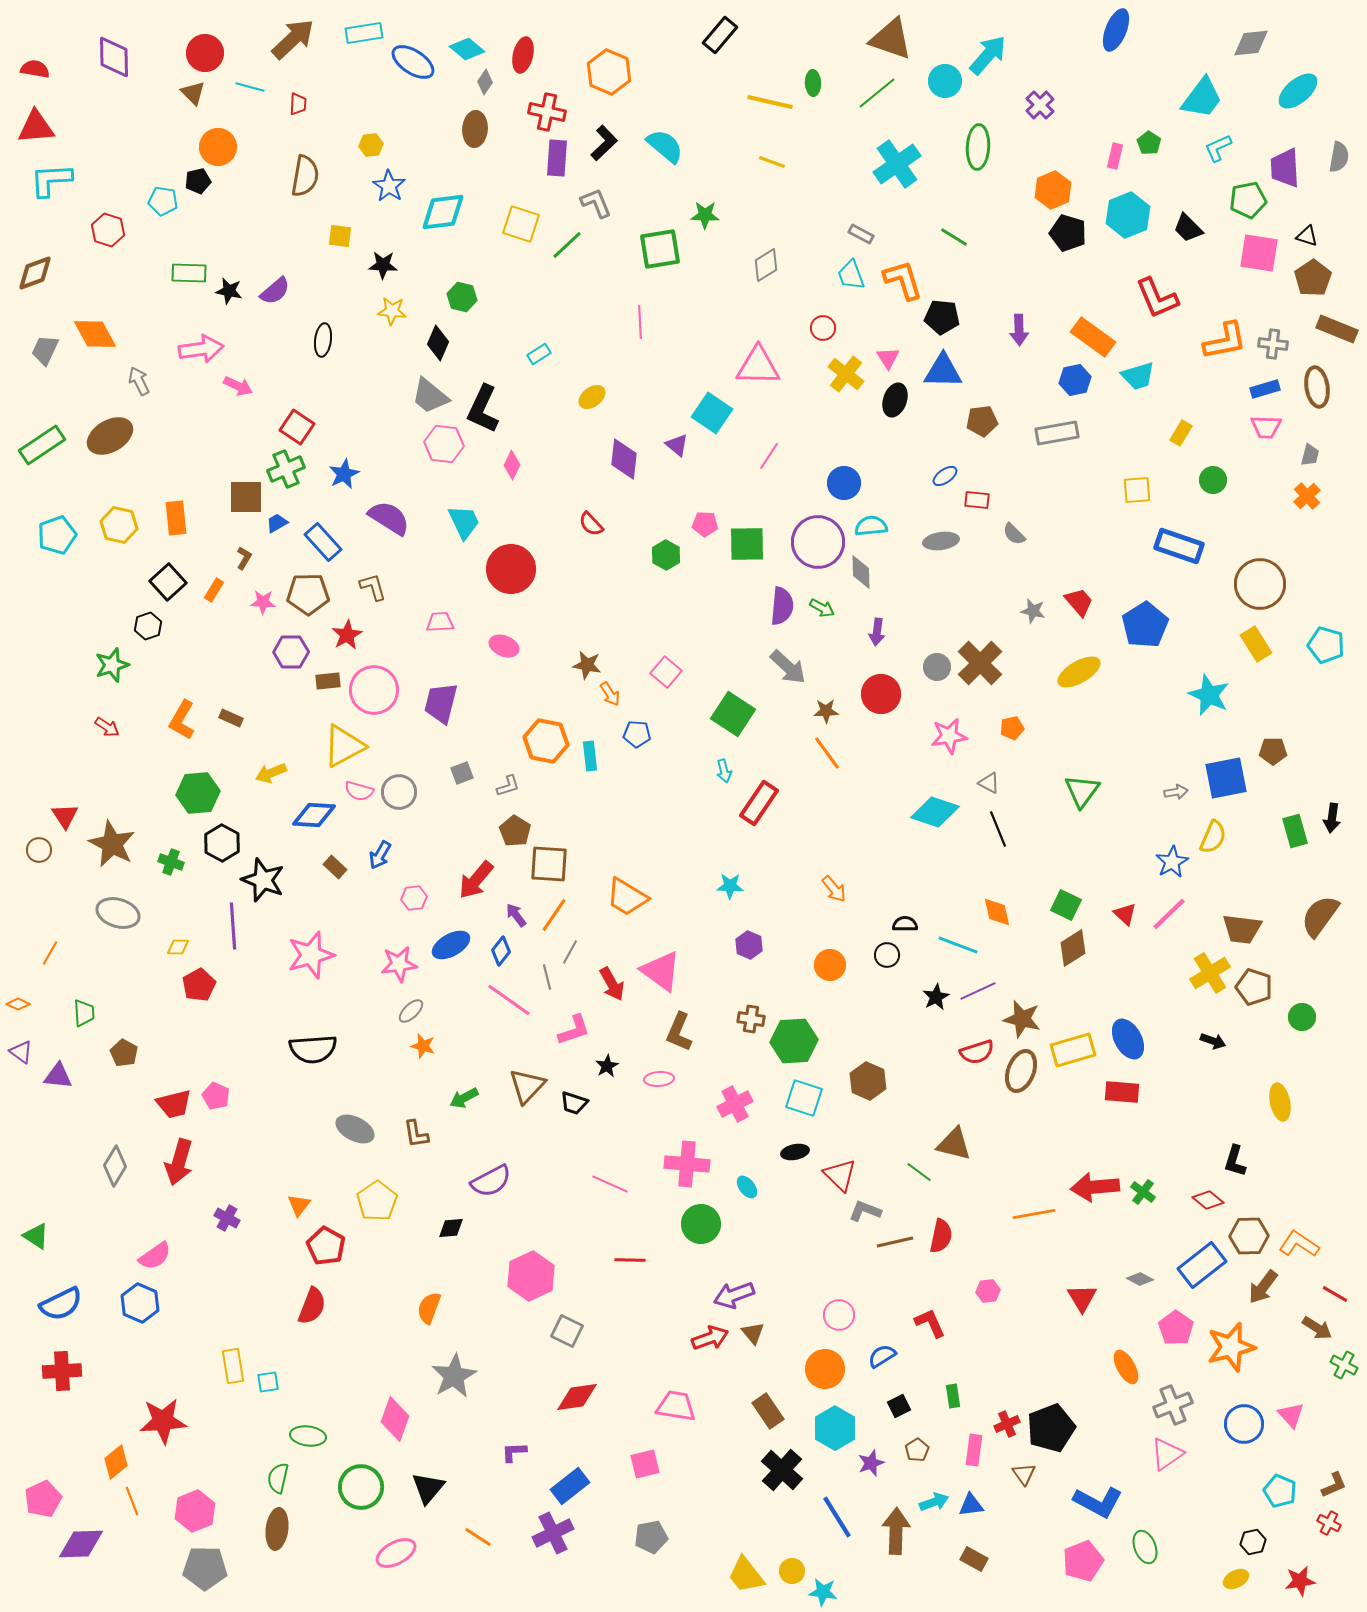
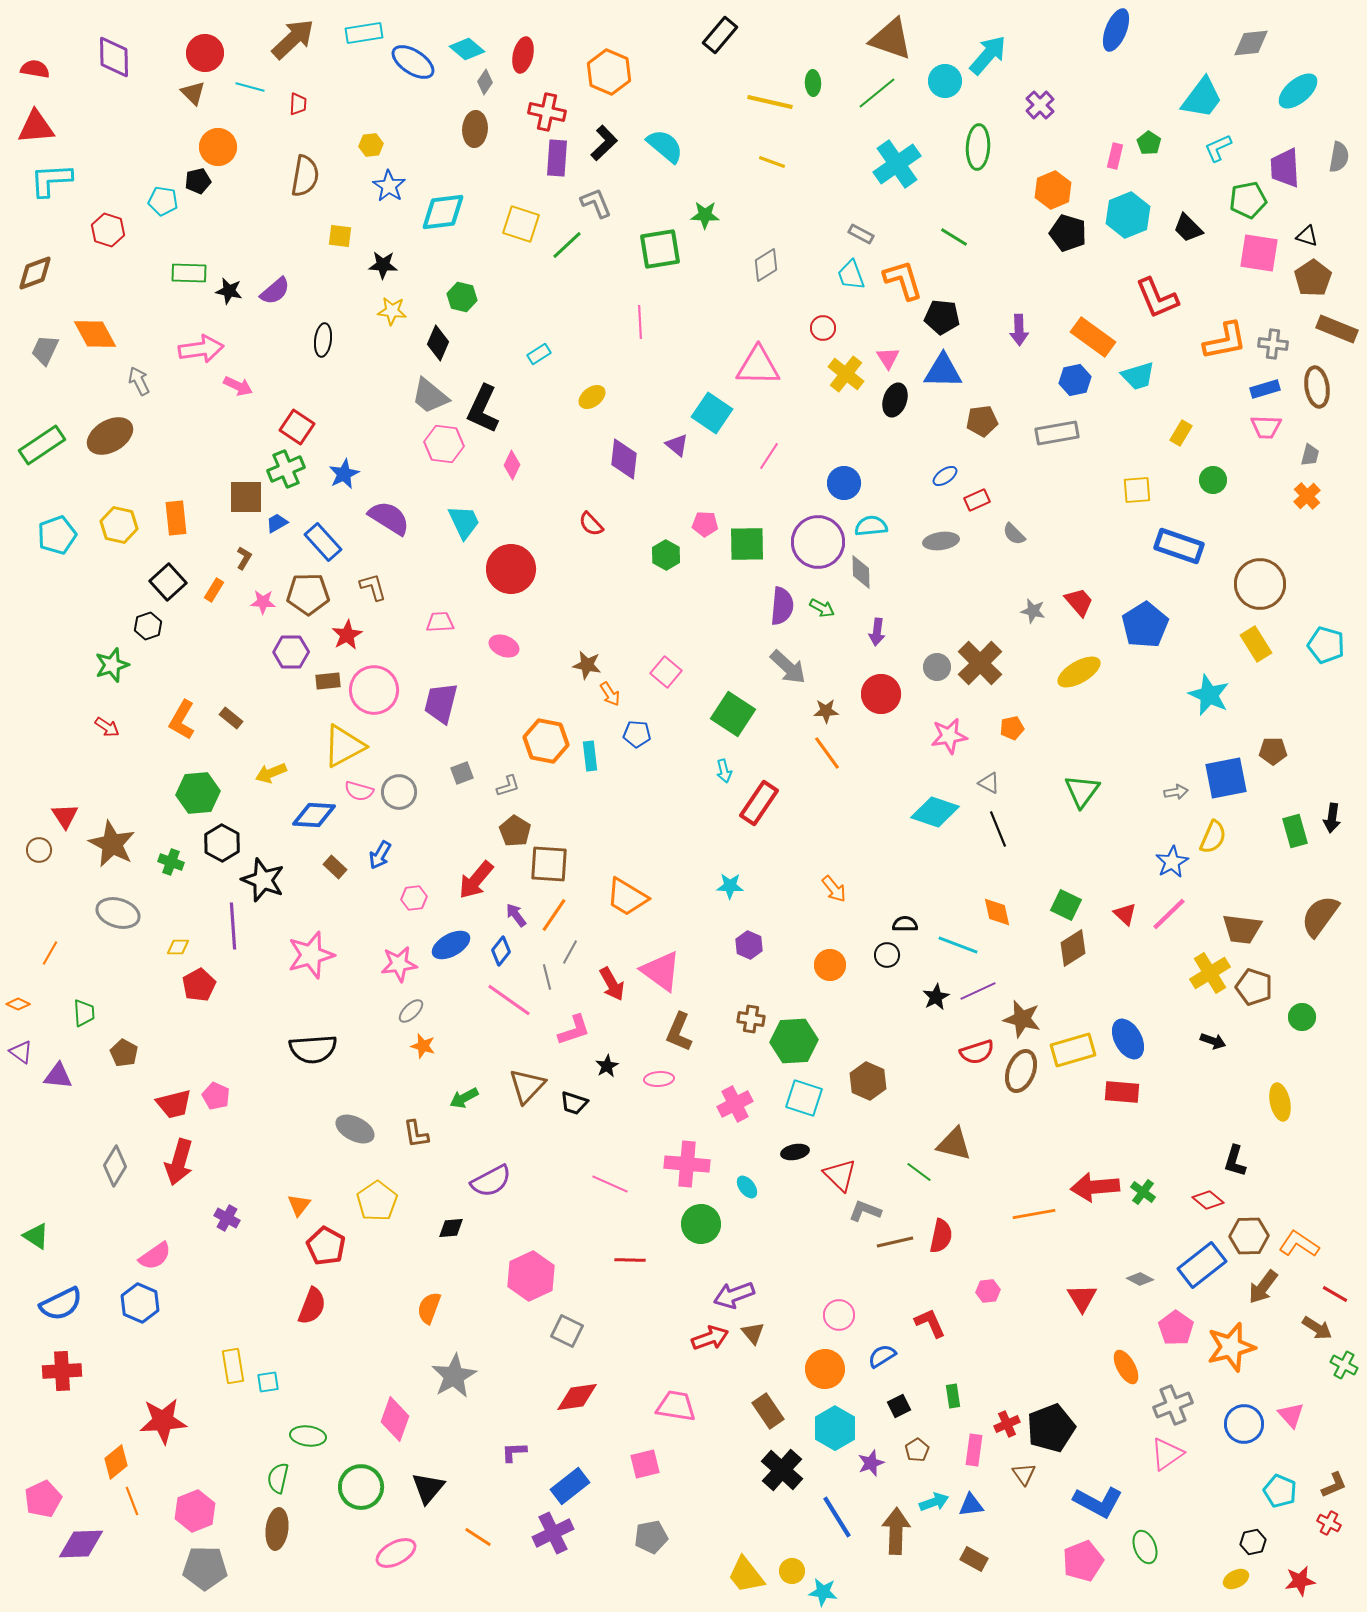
red rectangle at (977, 500): rotated 30 degrees counterclockwise
brown rectangle at (231, 718): rotated 15 degrees clockwise
